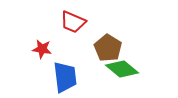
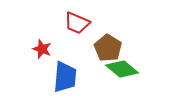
red trapezoid: moved 4 px right, 1 px down
red star: rotated 12 degrees clockwise
blue trapezoid: rotated 12 degrees clockwise
